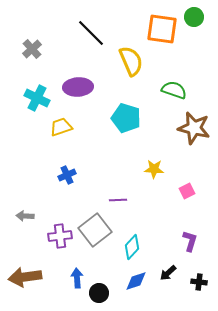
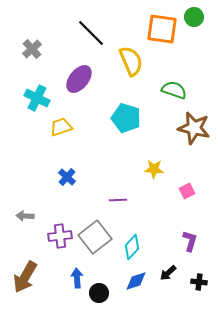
purple ellipse: moved 1 px right, 8 px up; rotated 48 degrees counterclockwise
blue cross: moved 2 px down; rotated 24 degrees counterclockwise
gray square: moved 7 px down
brown arrow: rotated 52 degrees counterclockwise
